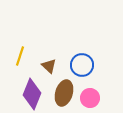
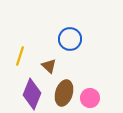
blue circle: moved 12 px left, 26 px up
